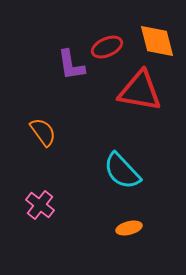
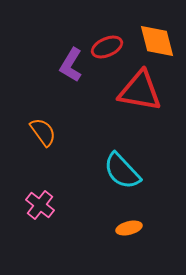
purple L-shape: rotated 40 degrees clockwise
